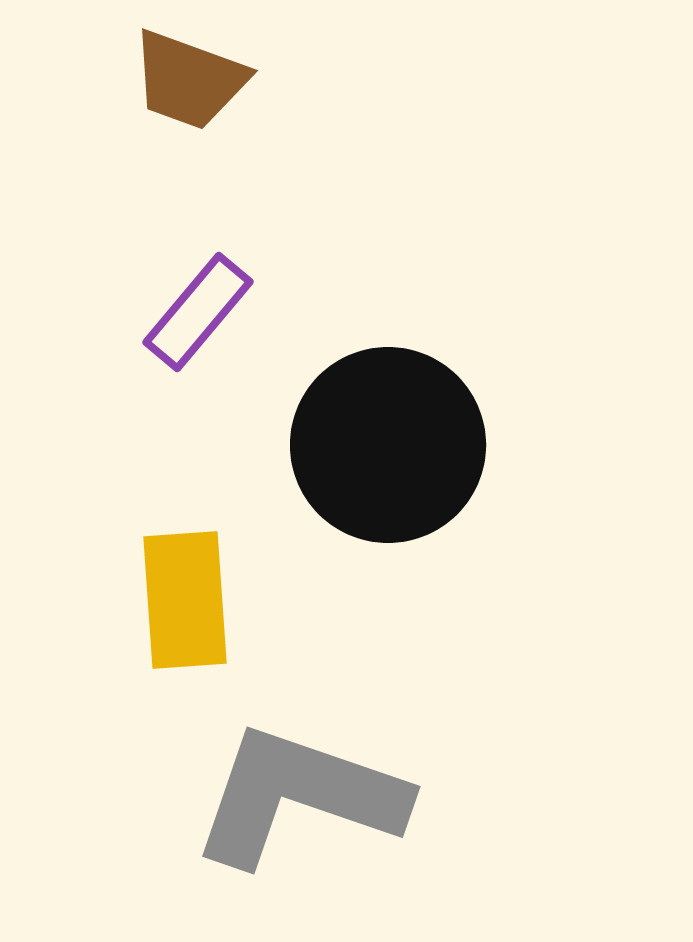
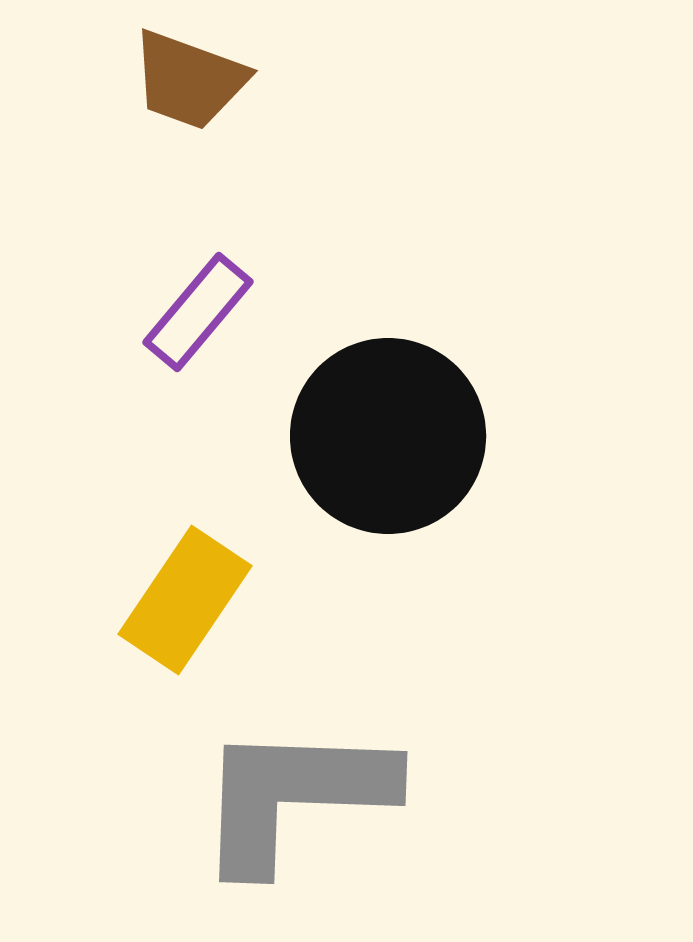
black circle: moved 9 px up
yellow rectangle: rotated 38 degrees clockwise
gray L-shape: moved 5 px left; rotated 17 degrees counterclockwise
